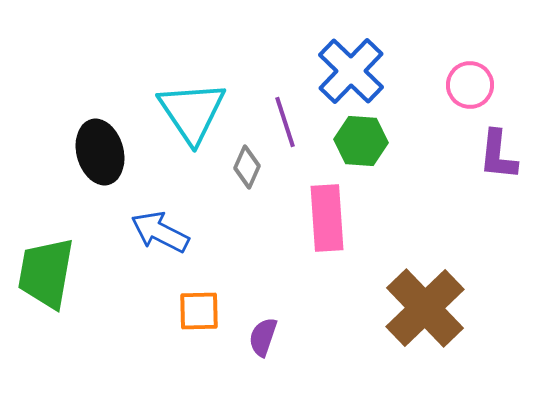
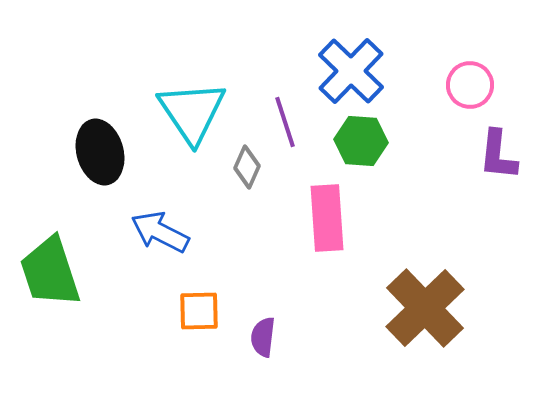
green trapezoid: moved 4 px right, 1 px up; rotated 28 degrees counterclockwise
purple semicircle: rotated 12 degrees counterclockwise
